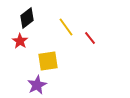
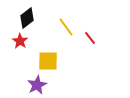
yellow square: rotated 10 degrees clockwise
